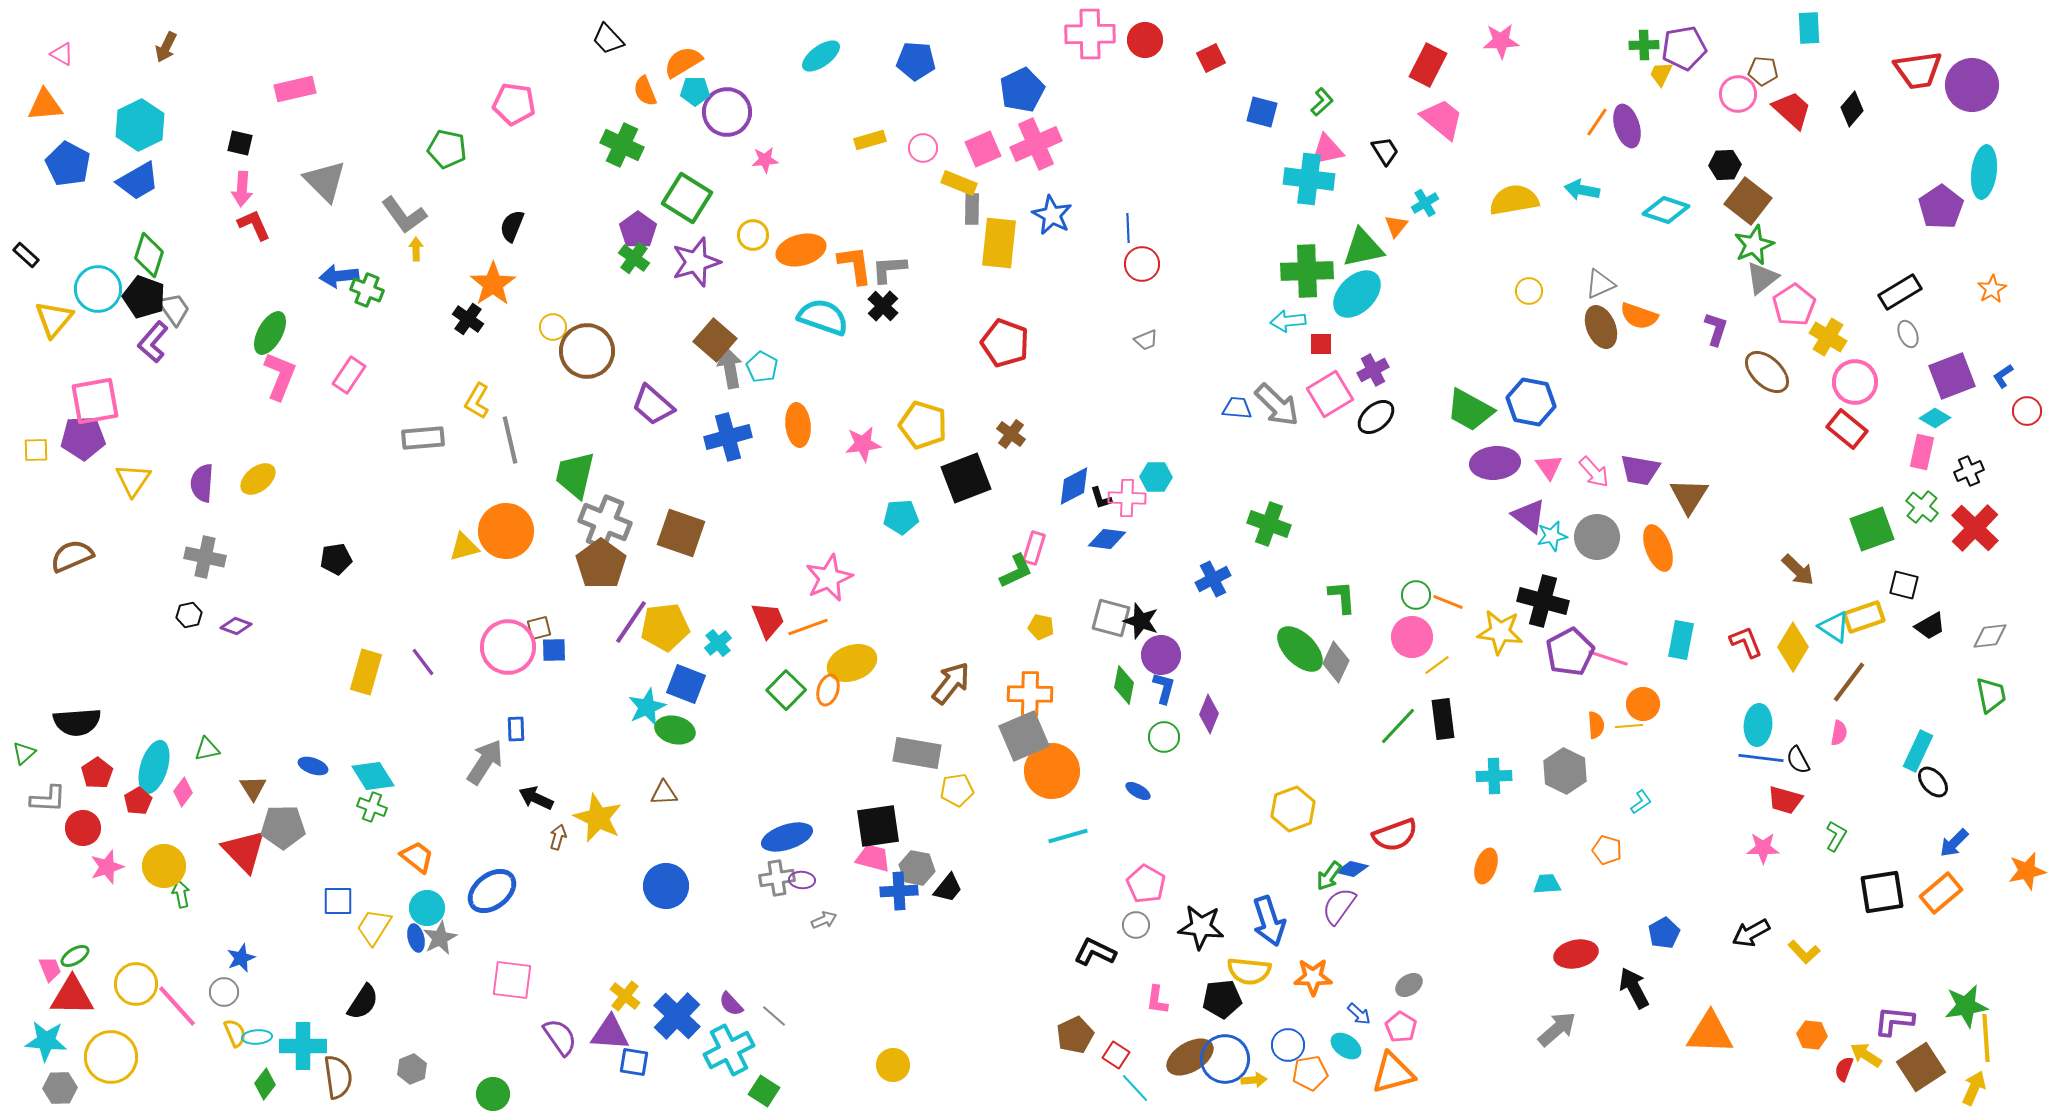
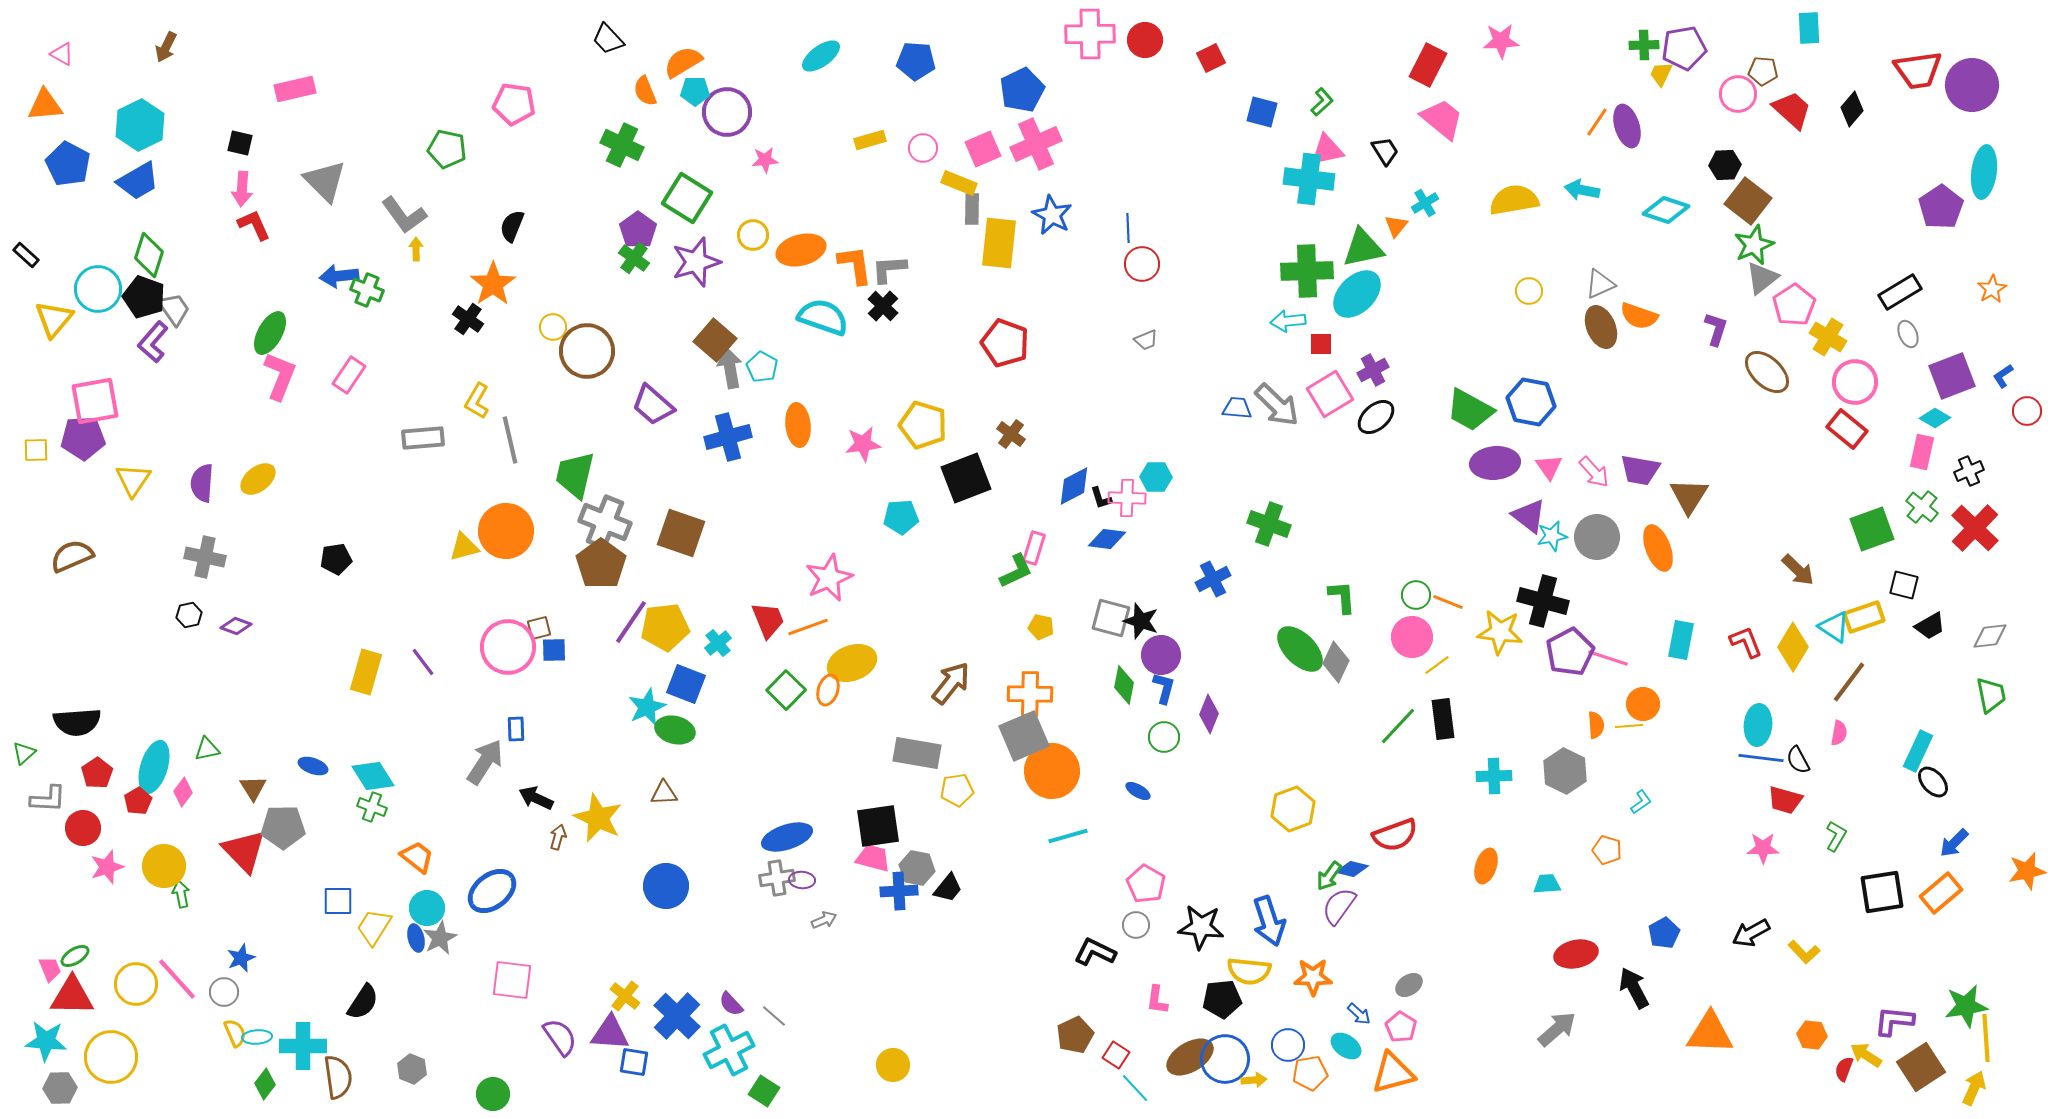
pink line at (177, 1006): moved 27 px up
gray hexagon at (412, 1069): rotated 16 degrees counterclockwise
